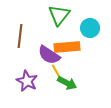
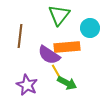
purple star: moved 4 px down
